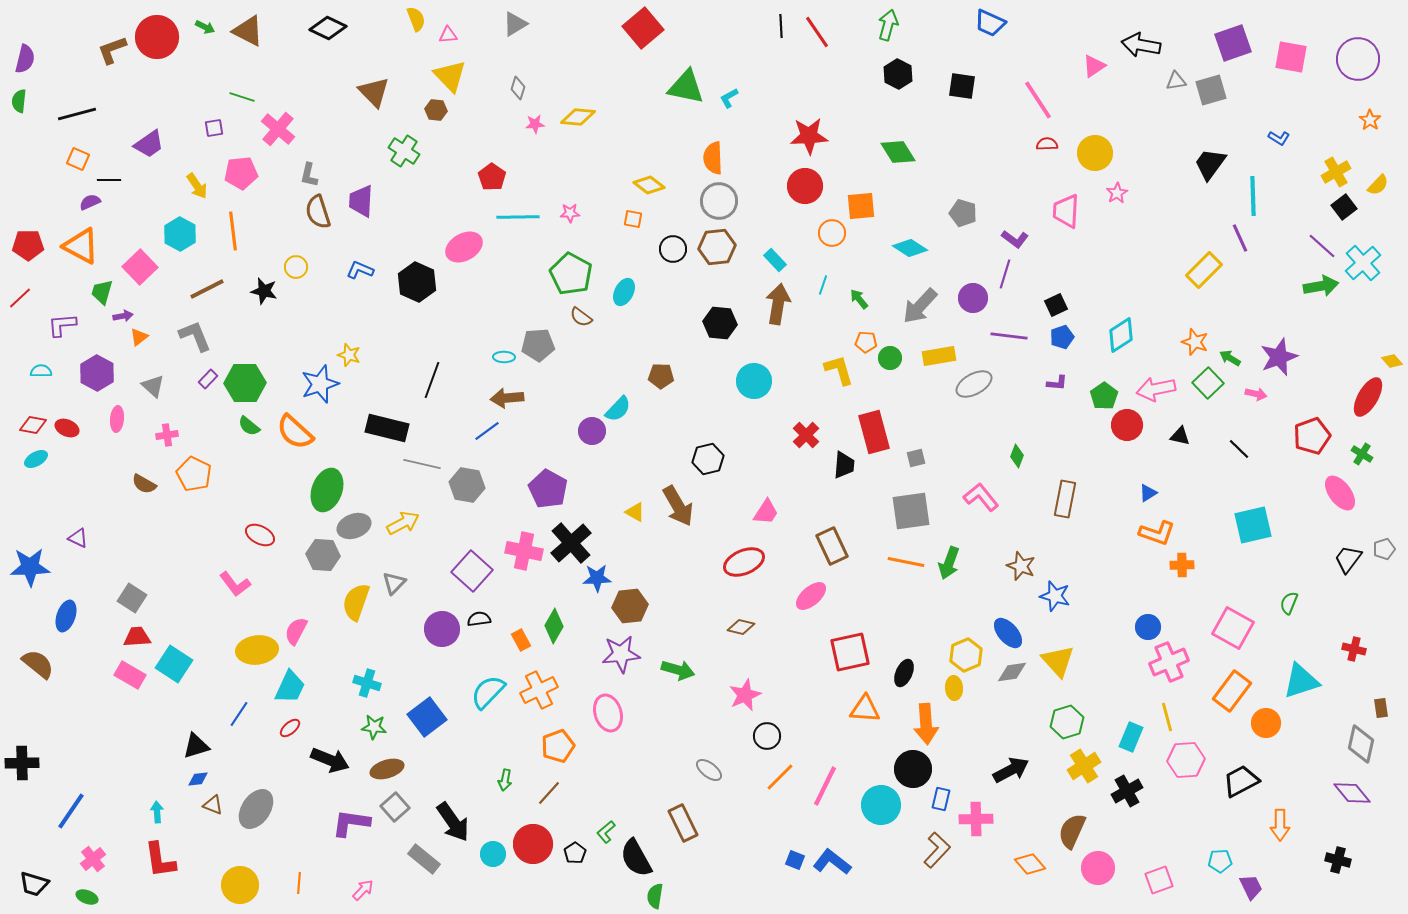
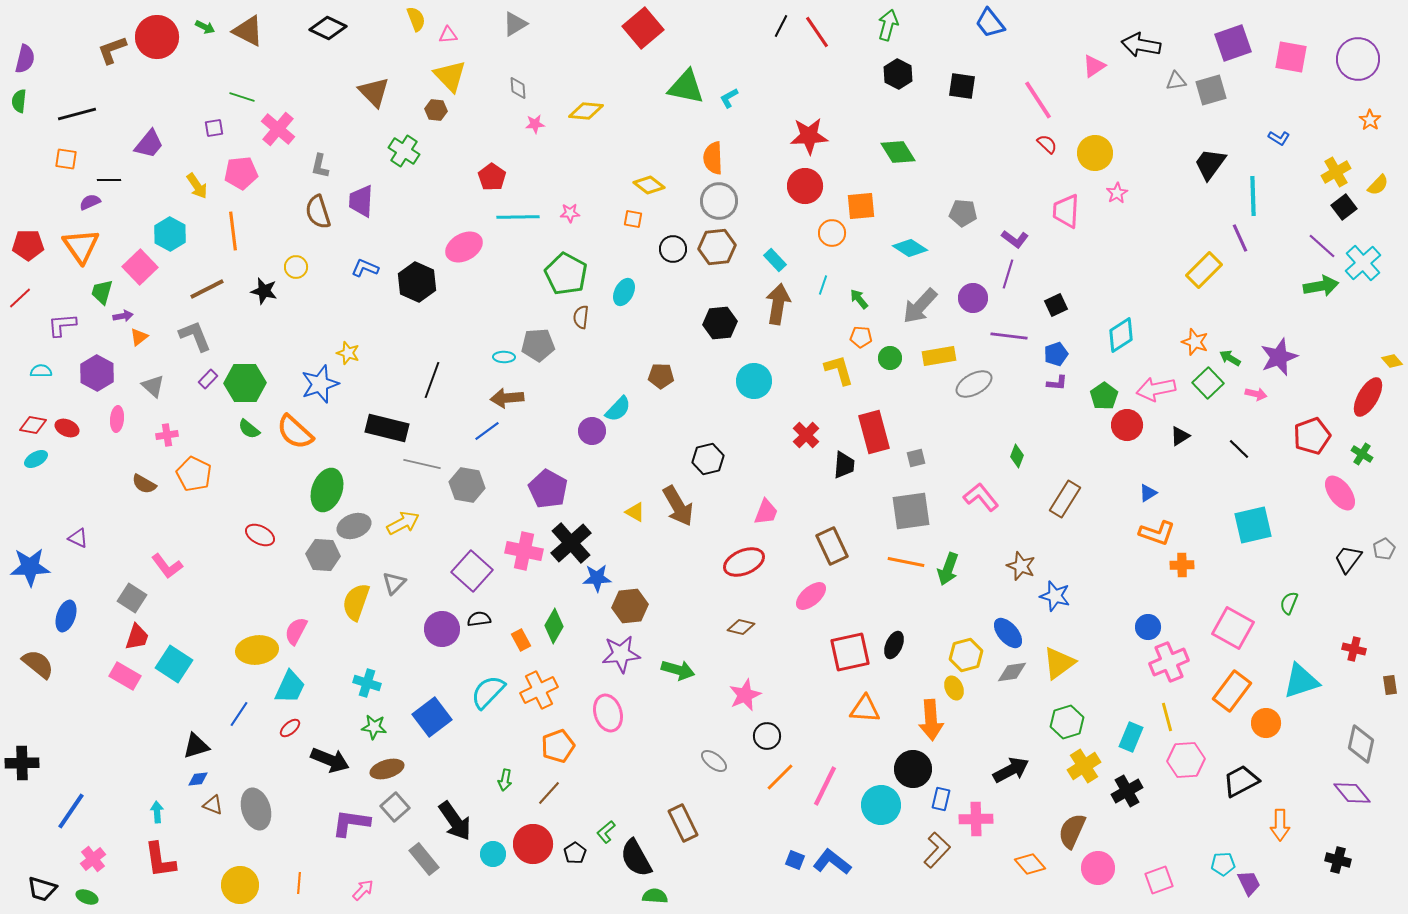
blue trapezoid at (990, 23): rotated 28 degrees clockwise
black line at (781, 26): rotated 30 degrees clockwise
gray diamond at (518, 88): rotated 20 degrees counterclockwise
yellow diamond at (578, 117): moved 8 px right, 6 px up
purple trapezoid at (149, 144): rotated 16 degrees counterclockwise
red semicircle at (1047, 144): rotated 45 degrees clockwise
orange square at (78, 159): moved 12 px left; rotated 15 degrees counterclockwise
gray L-shape at (309, 175): moved 11 px right, 9 px up
gray pentagon at (963, 213): rotated 12 degrees counterclockwise
cyan hexagon at (180, 234): moved 10 px left
orange triangle at (81, 246): rotated 27 degrees clockwise
blue L-shape at (360, 270): moved 5 px right, 2 px up
green pentagon at (571, 274): moved 5 px left
purple line at (1005, 274): moved 3 px right
brown semicircle at (581, 317): rotated 60 degrees clockwise
black hexagon at (720, 323): rotated 12 degrees counterclockwise
blue pentagon at (1062, 337): moved 6 px left, 17 px down
orange pentagon at (866, 342): moved 5 px left, 5 px up
yellow star at (349, 355): moved 1 px left, 2 px up
green semicircle at (249, 426): moved 3 px down
black triangle at (1180, 436): rotated 45 degrees counterclockwise
brown rectangle at (1065, 499): rotated 21 degrees clockwise
pink trapezoid at (766, 512): rotated 12 degrees counterclockwise
gray pentagon at (1384, 549): rotated 10 degrees counterclockwise
green arrow at (949, 563): moved 1 px left, 6 px down
pink L-shape at (235, 584): moved 68 px left, 18 px up
red trapezoid at (137, 637): rotated 112 degrees clockwise
yellow hexagon at (966, 655): rotated 8 degrees clockwise
yellow triangle at (1058, 661): moved 1 px right, 2 px down; rotated 36 degrees clockwise
black ellipse at (904, 673): moved 10 px left, 28 px up
pink rectangle at (130, 675): moved 5 px left, 1 px down
yellow ellipse at (954, 688): rotated 20 degrees counterclockwise
brown rectangle at (1381, 708): moved 9 px right, 23 px up
blue square at (427, 717): moved 5 px right
orange arrow at (926, 724): moved 5 px right, 4 px up
gray ellipse at (709, 770): moved 5 px right, 9 px up
gray ellipse at (256, 809): rotated 51 degrees counterclockwise
black arrow at (453, 822): moved 2 px right, 1 px up
gray rectangle at (424, 859): rotated 12 degrees clockwise
cyan pentagon at (1220, 861): moved 3 px right, 3 px down
black trapezoid at (34, 884): moved 8 px right, 5 px down
purple trapezoid at (1251, 887): moved 2 px left, 4 px up
green semicircle at (655, 896): rotated 85 degrees clockwise
